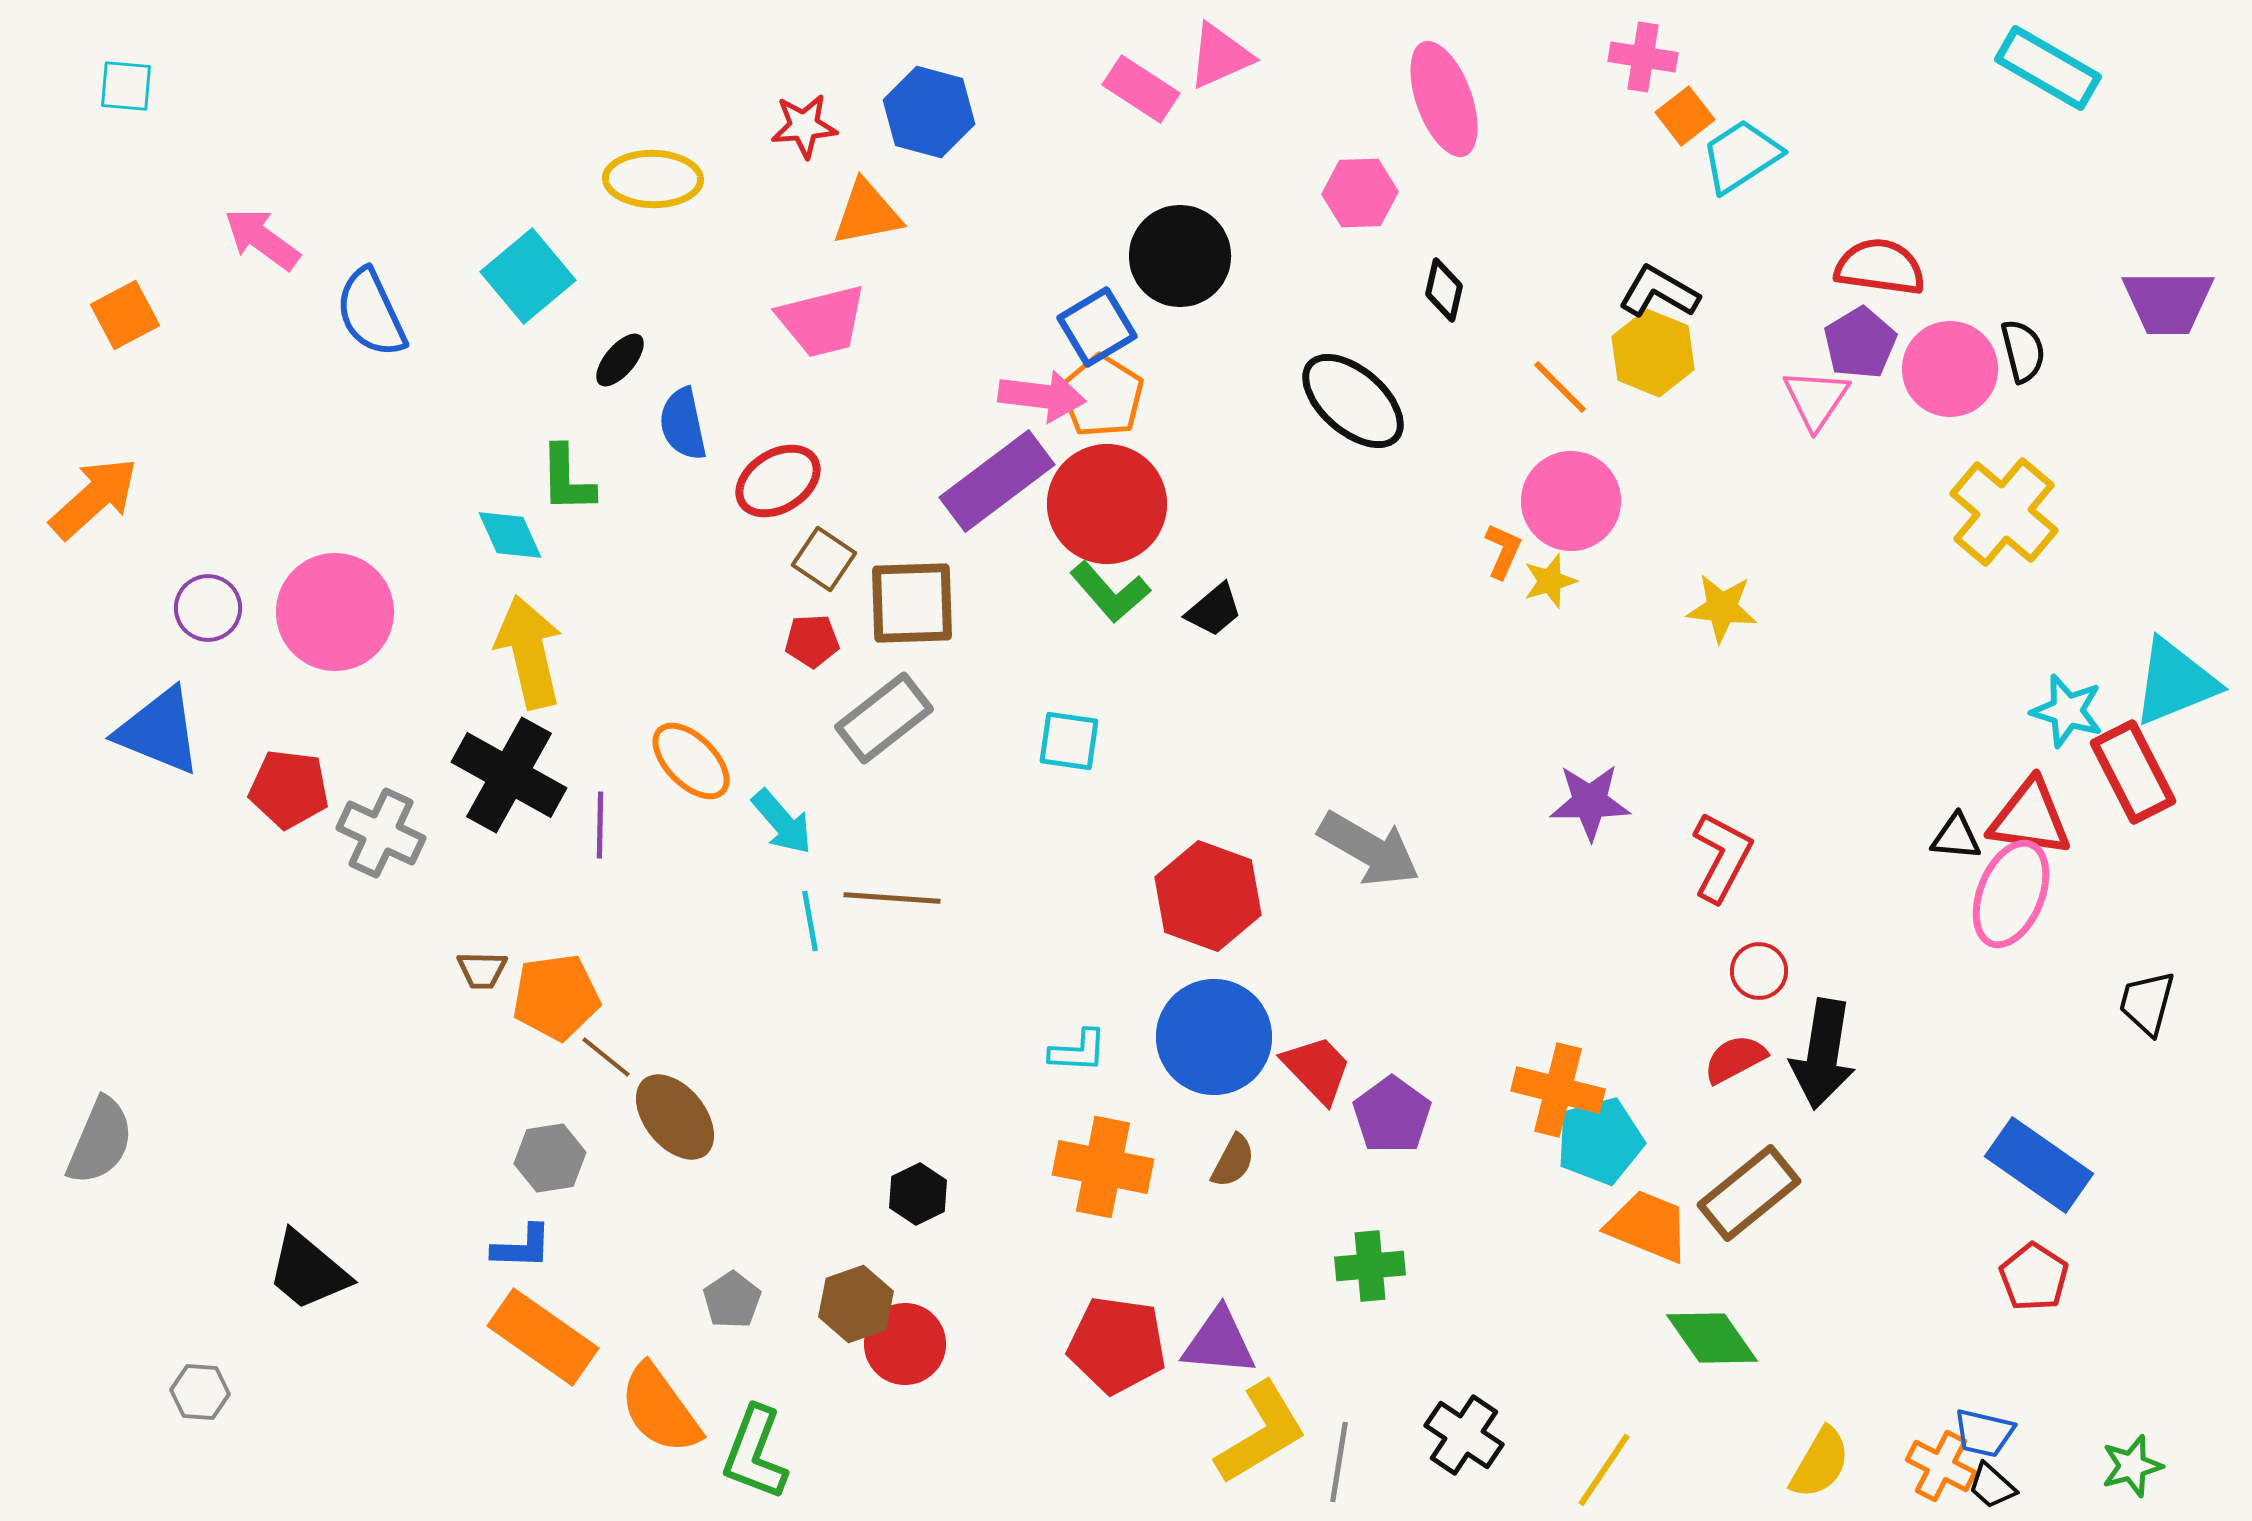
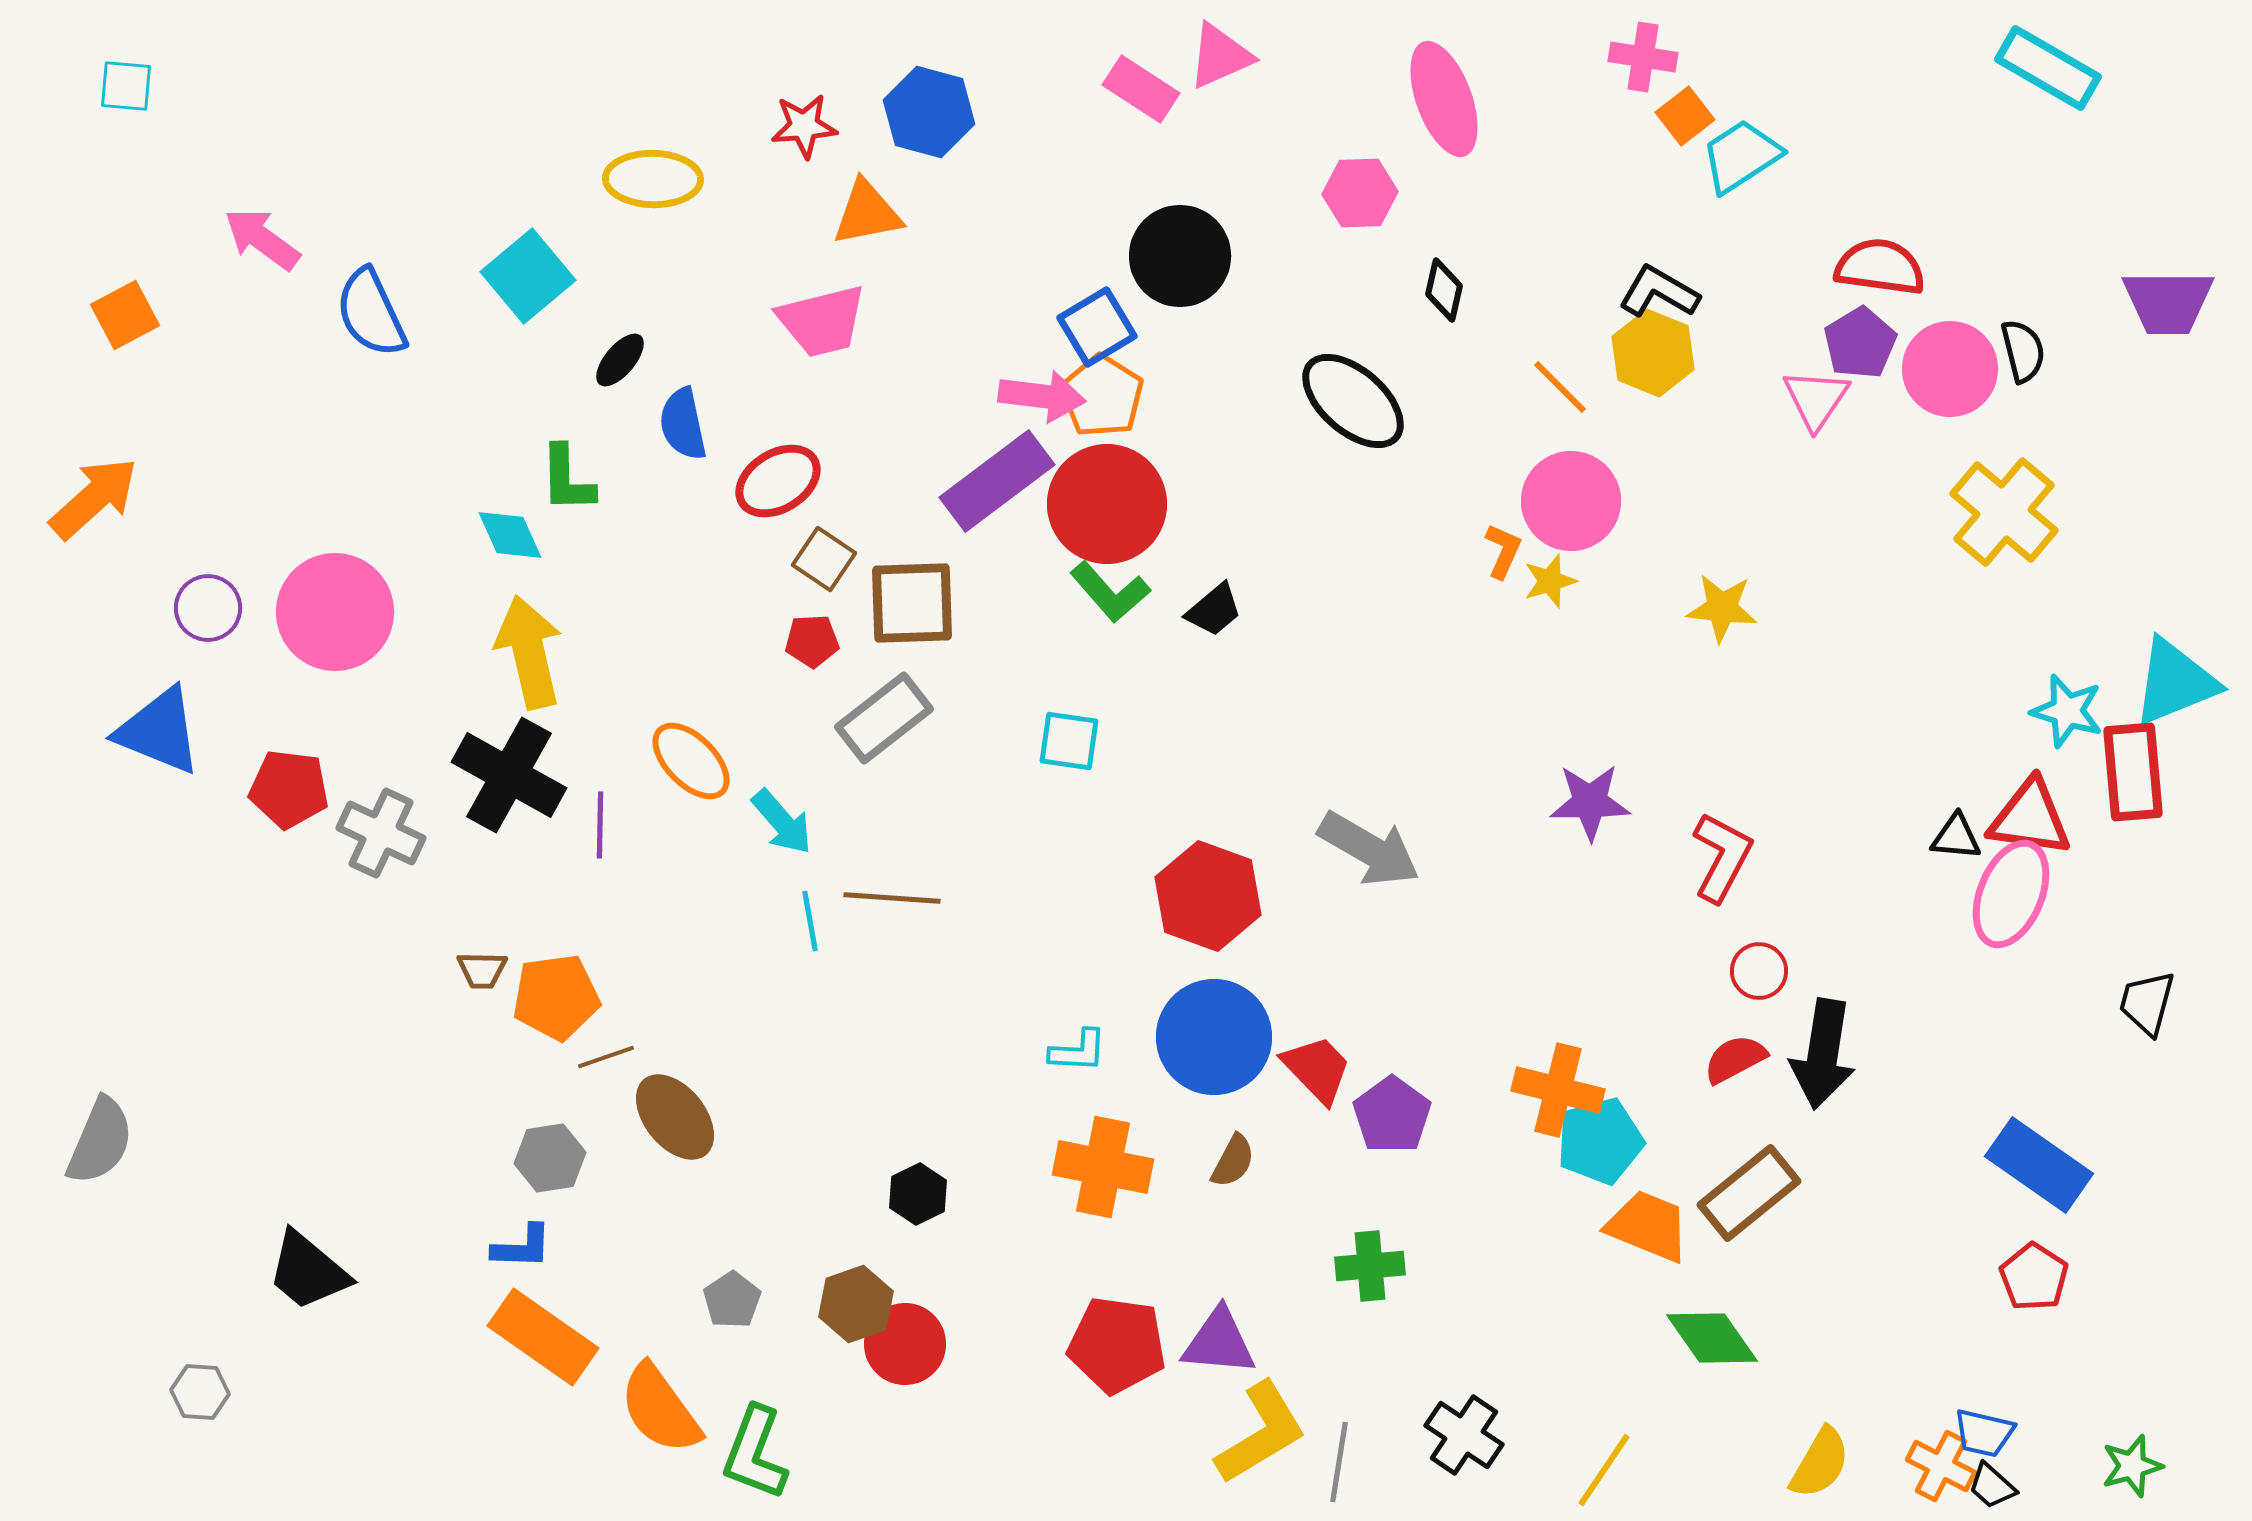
red rectangle at (2133, 772): rotated 22 degrees clockwise
brown line at (606, 1057): rotated 58 degrees counterclockwise
